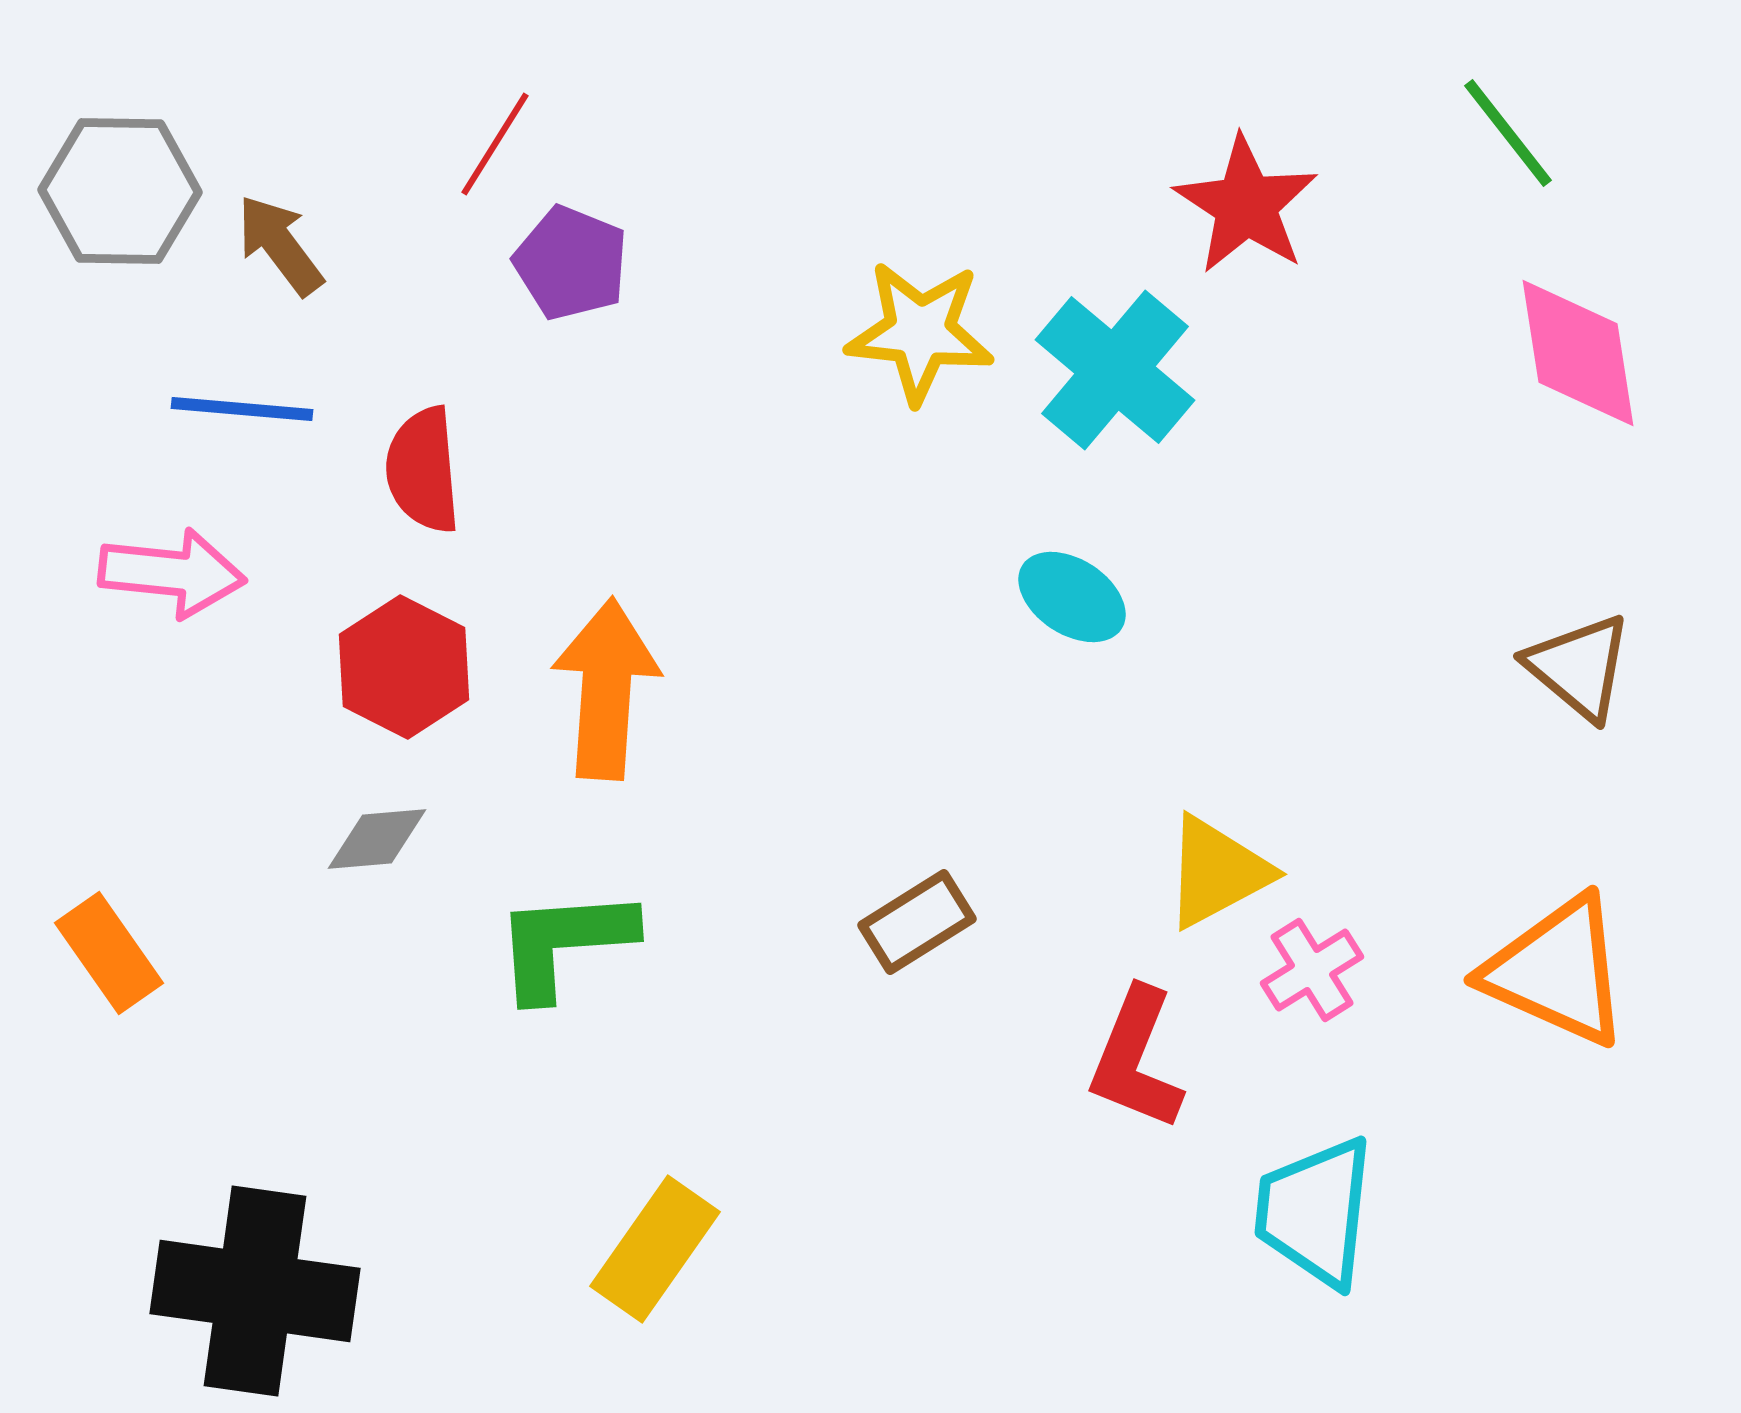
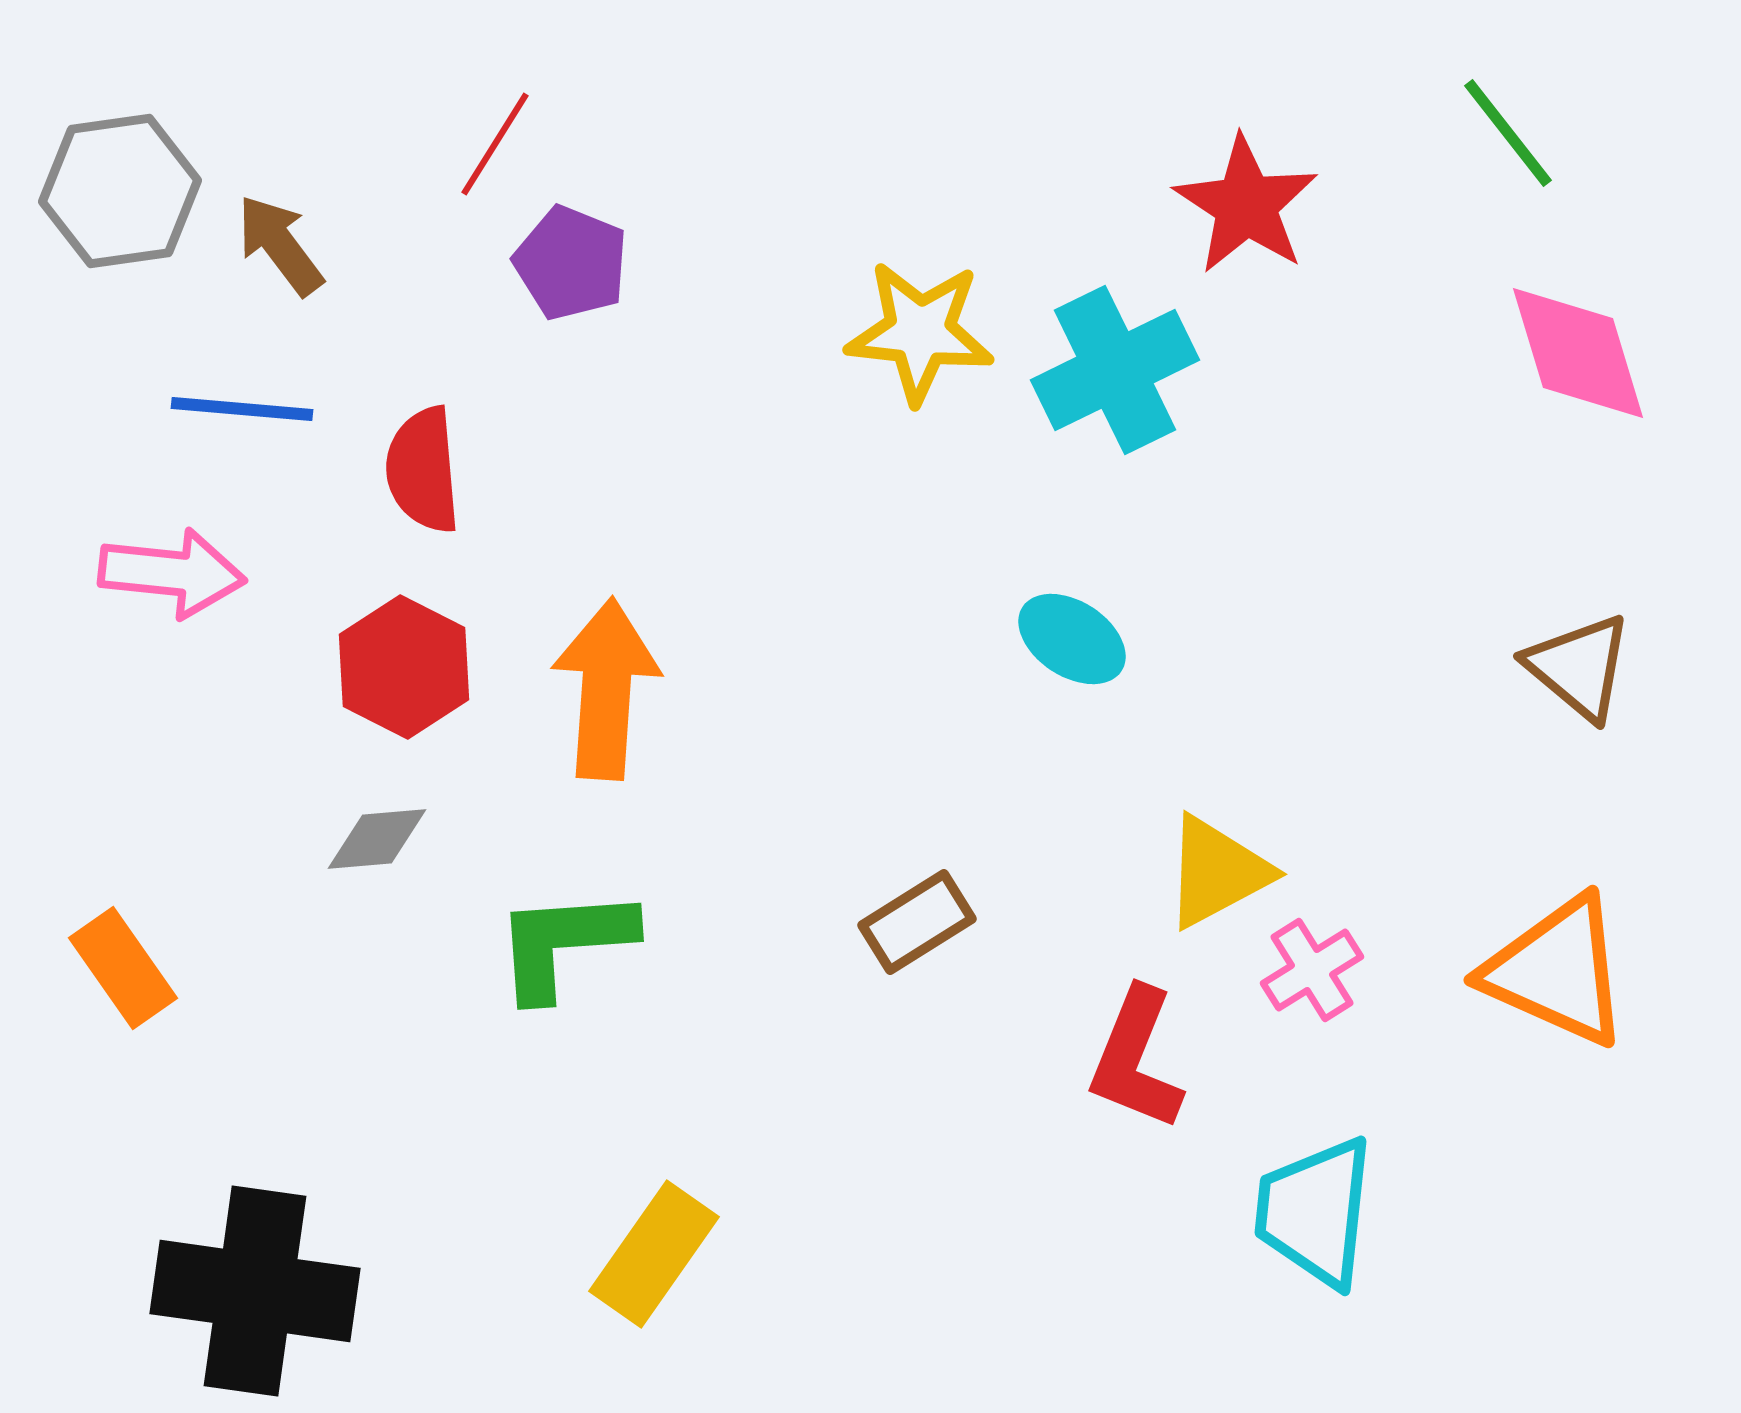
gray hexagon: rotated 9 degrees counterclockwise
pink diamond: rotated 8 degrees counterclockwise
cyan cross: rotated 24 degrees clockwise
cyan ellipse: moved 42 px down
orange rectangle: moved 14 px right, 15 px down
yellow rectangle: moved 1 px left, 5 px down
